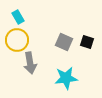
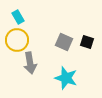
cyan star: rotated 25 degrees clockwise
